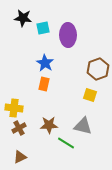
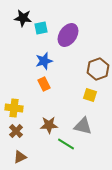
cyan square: moved 2 px left
purple ellipse: rotated 35 degrees clockwise
blue star: moved 1 px left, 2 px up; rotated 24 degrees clockwise
orange rectangle: rotated 40 degrees counterclockwise
brown cross: moved 3 px left, 3 px down; rotated 16 degrees counterclockwise
green line: moved 1 px down
